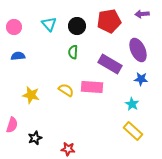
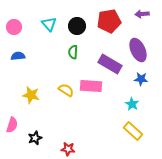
pink rectangle: moved 1 px left, 1 px up
